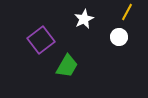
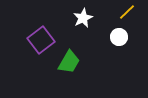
yellow line: rotated 18 degrees clockwise
white star: moved 1 px left, 1 px up
green trapezoid: moved 2 px right, 4 px up
